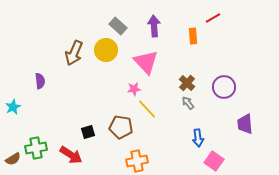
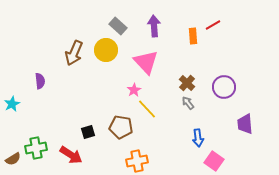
red line: moved 7 px down
pink star: moved 1 px down; rotated 24 degrees counterclockwise
cyan star: moved 1 px left, 3 px up
